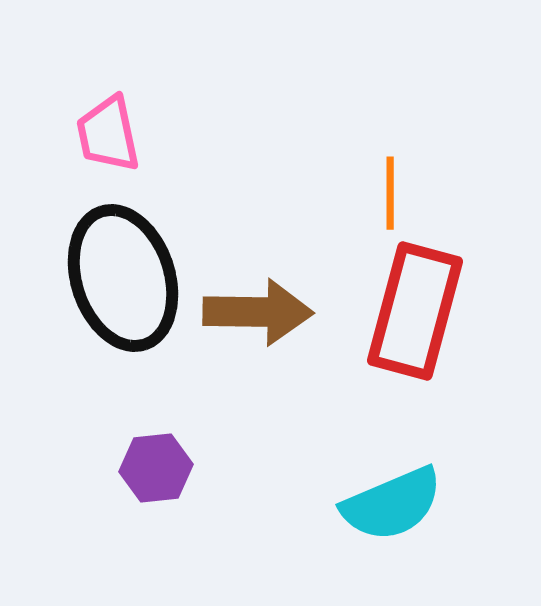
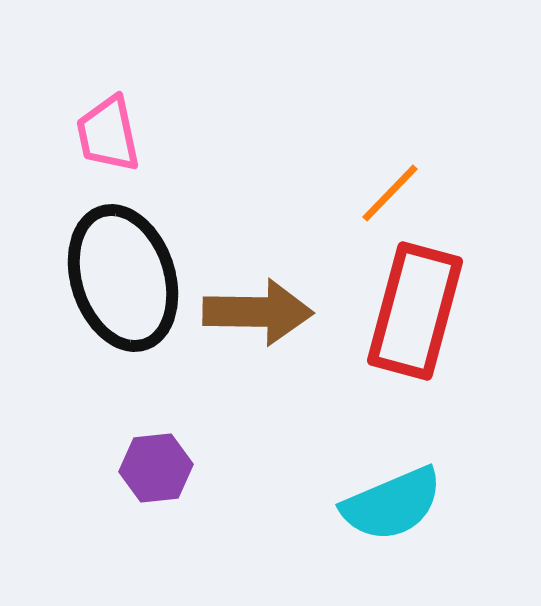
orange line: rotated 44 degrees clockwise
